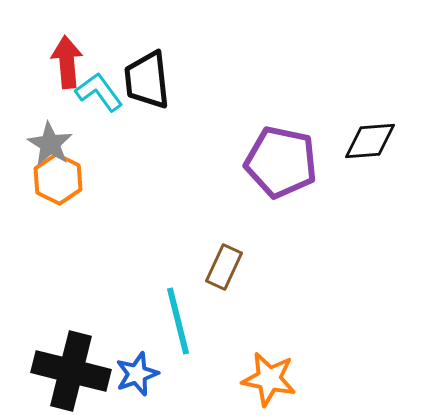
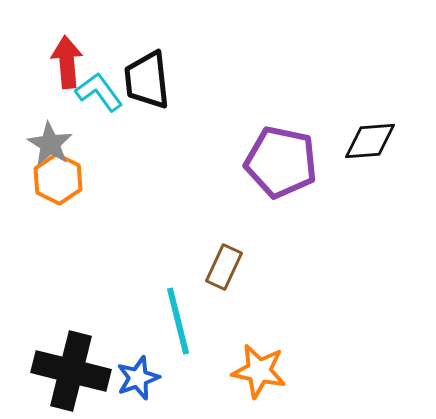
blue star: moved 1 px right, 4 px down
orange star: moved 10 px left, 8 px up
